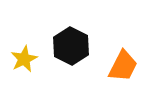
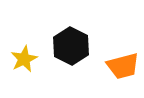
orange trapezoid: rotated 48 degrees clockwise
